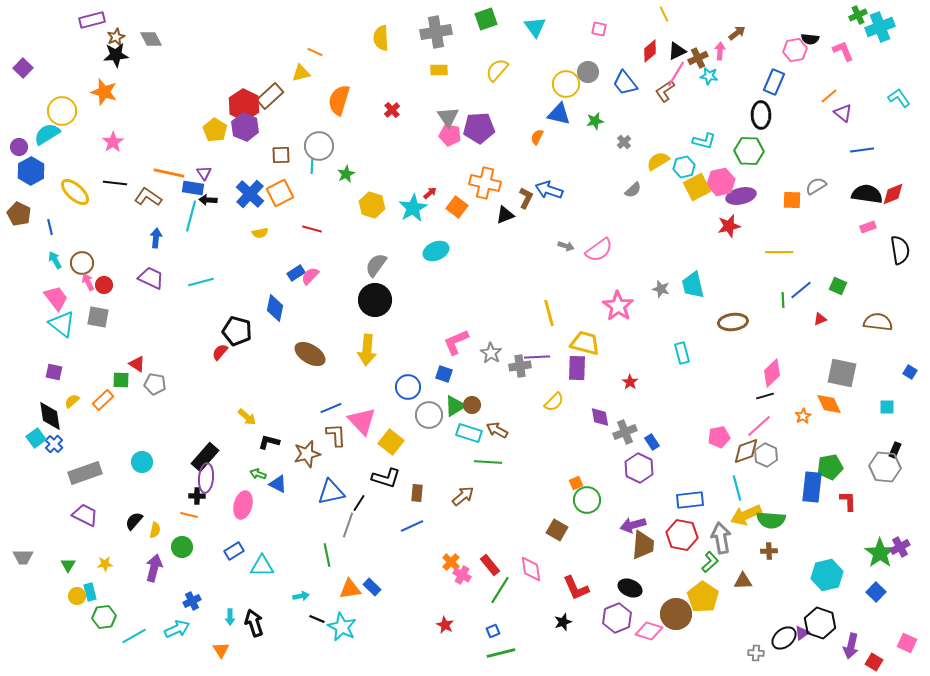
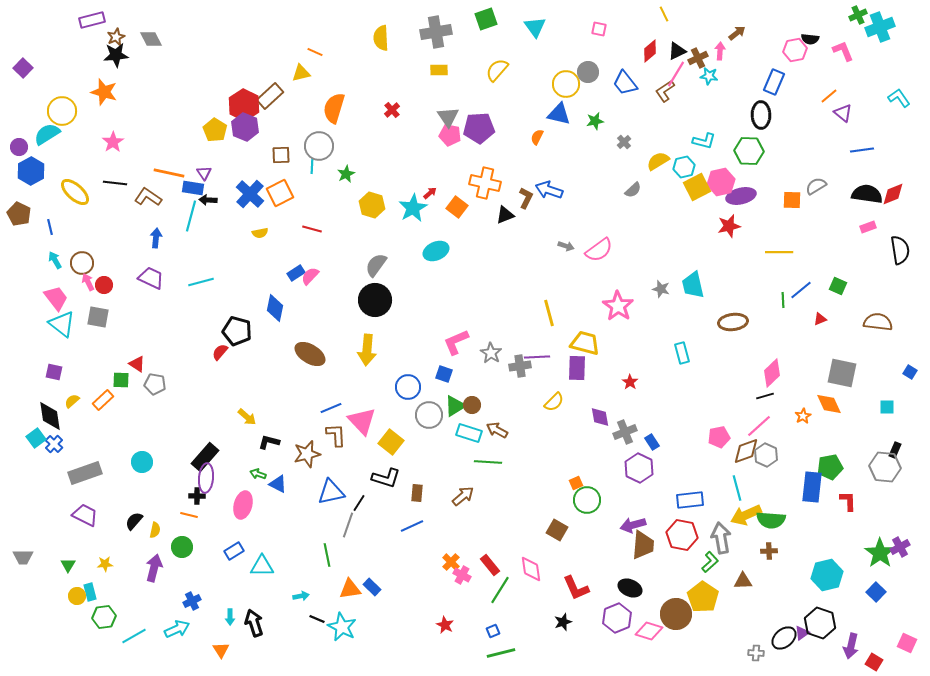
orange semicircle at (339, 100): moved 5 px left, 8 px down
